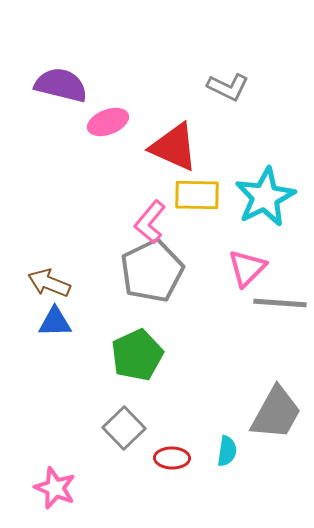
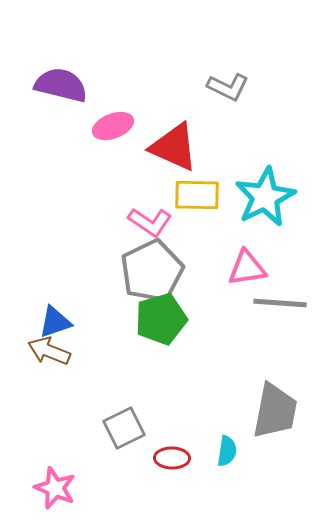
pink ellipse: moved 5 px right, 4 px down
pink L-shape: rotated 96 degrees counterclockwise
pink triangle: rotated 36 degrees clockwise
brown arrow: moved 68 px down
blue triangle: rotated 18 degrees counterclockwise
green pentagon: moved 24 px right, 36 px up; rotated 9 degrees clockwise
gray trapezoid: moved 1 px left, 2 px up; rotated 18 degrees counterclockwise
gray square: rotated 18 degrees clockwise
